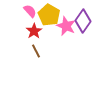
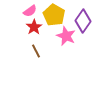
pink semicircle: rotated 96 degrees clockwise
yellow pentagon: moved 5 px right
pink star: moved 10 px down
red star: moved 4 px up
